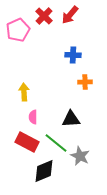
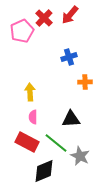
red cross: moved 2 px down
pink pentagon: moved 4 px right, 1 px down
blue cross: moved 4 px left, 2 px down; rotated 21 degrees counterclockwise
yellow arrow: moved 6 px right
